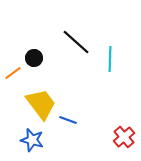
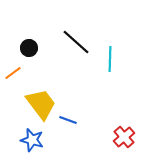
black circle: moved 5 px left, 10 px up
